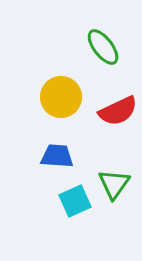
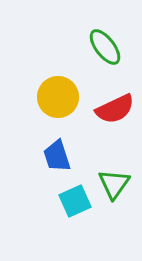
green ellipse: moved 2 px right
yellow circle: moved 3 px left
red semicircle: moved 3 px left, 2 px up
blue trapezoid: rotated 112 degrees counterclockwise
